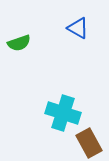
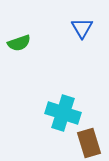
blue triangle: moved 4 px right; rotated 30 degrees clockwise
brown rectangle: rotated 12 degrees clockwise
